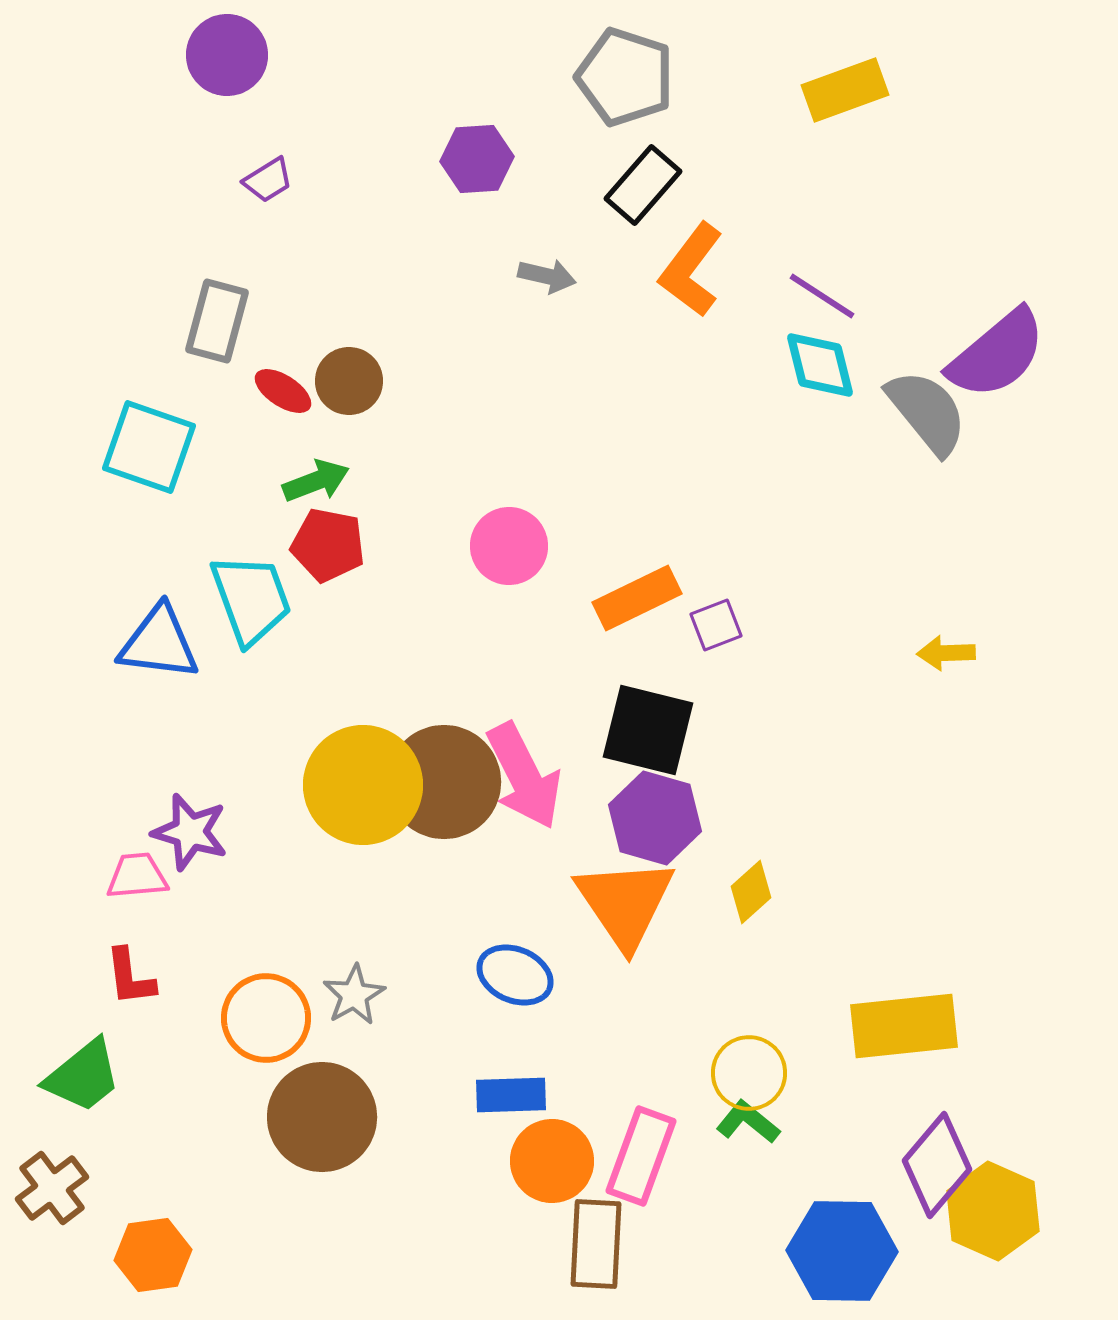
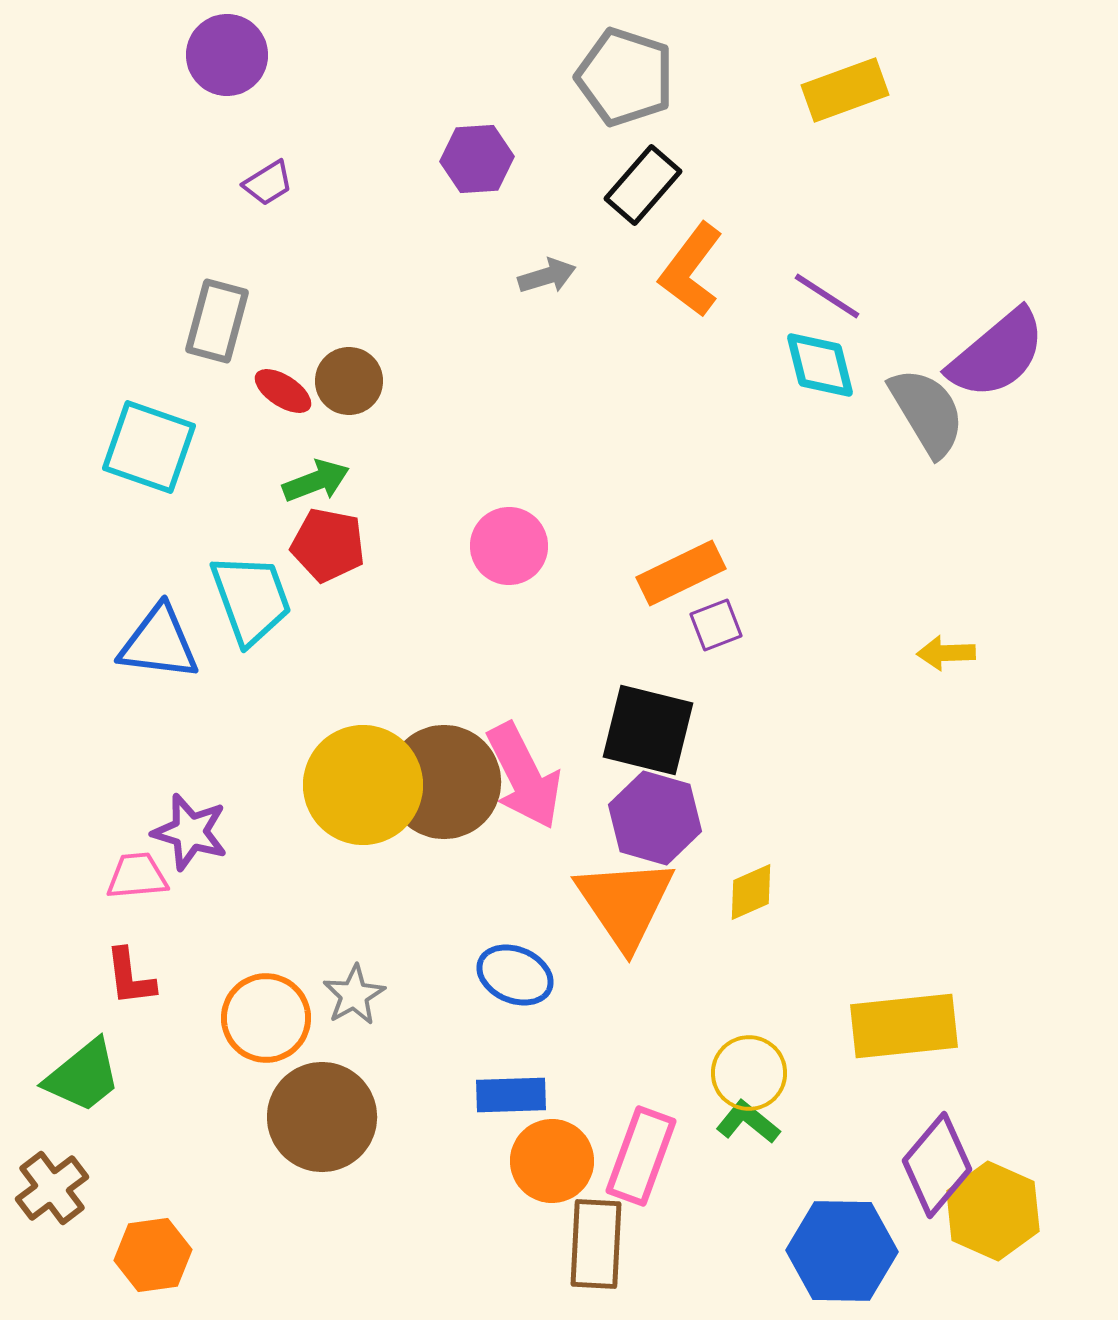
purple trapezoid at (268, 180): moved 3 px down
gray arrow at (547, 276): rotated 30 degrees counterclockwise
purple line at (822, 296): moved 5 px right
gray semicircle at (927, 412): rotated 8 degrees clockwise
orange rectangle at (637, 598): moved 44 px right, 25 px up
yellow diamond at (751, 892): rotated 18 degrees clockwise
